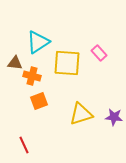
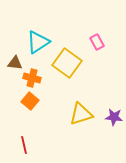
pink rectangle: moved 2 px left, 11 px up; rotated 14 degrees clockwise
yellow square: rotated 32 degrees clockwise
orange cross: moved 2 px down
orange square: moved 9 px left; rotated 30 degrees counterclockwise
red line: rotated 12 degrees clockwise
